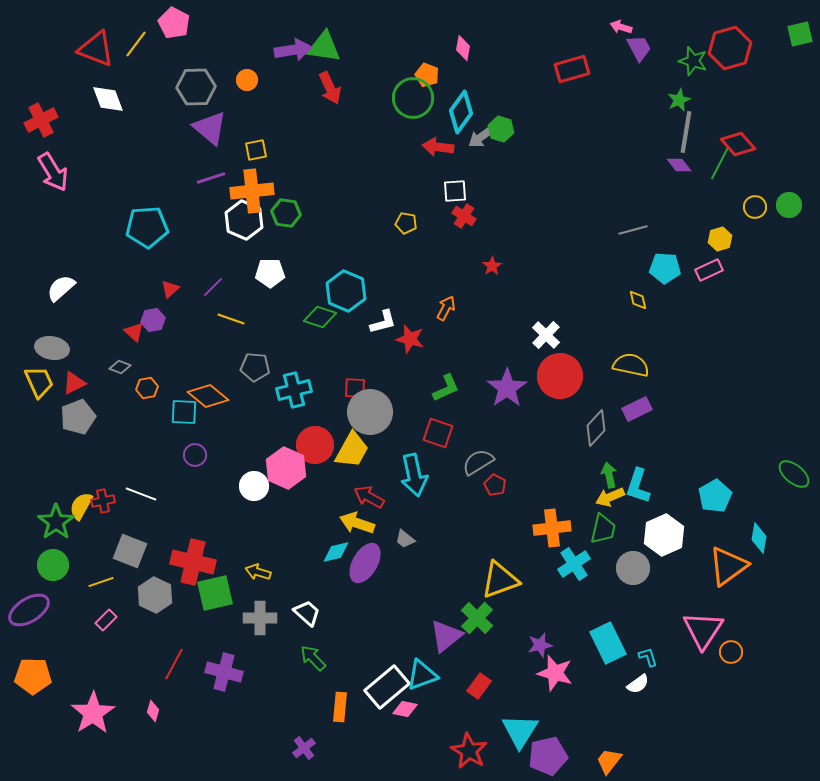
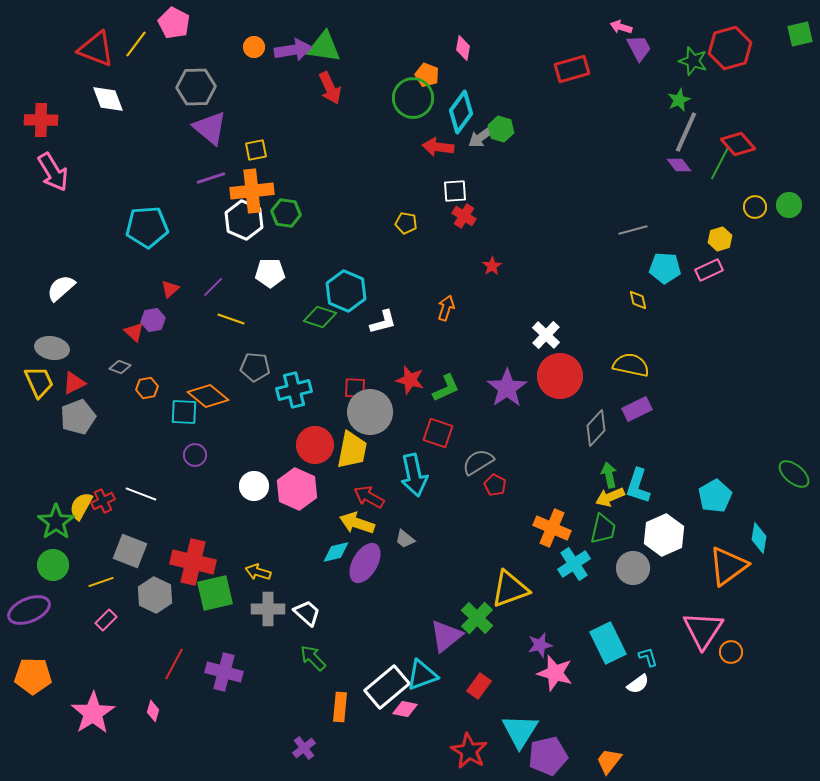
orange circle at (247, 80): moved 7 px right, 33 px up
red cross at (41, 120): rotated 28 degrees clockwise
gray line at (686, 132): rotated 15 degrees clockwise
orange arrow at (446, 308): rotated 10 degrees counterclockwise
red star at (410, 339): moved 41 px down
yellow trapezoid at (352, 450): rotated 18 degrees counterclockwise
pink hexagon at (286, 468): moved 11 px right, 21 px down
red cross at (103, 501): rotated 15 degrees counterclockwise
orange cross at (552, 528): rotated 30 degrees clockwise
yellow triangle at (500, 580): moved 10 px right, 9 px down
purple ellipse at (29, 610): rotated 9 degrees clockwise
gray cross at (260, 618): moved 8 px right, 9 px up
